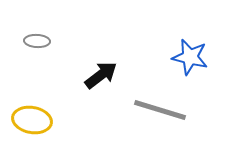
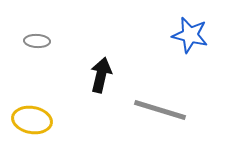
blue star: moved 22 px up
black arrow: rotated 40 degrees counterclockwise
